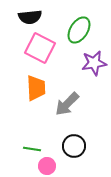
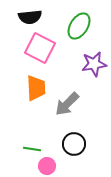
green ellipse: moved 4 px up
purple star: moved 1 px down
black circle: moved 2 px up
